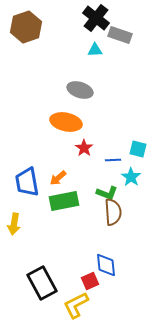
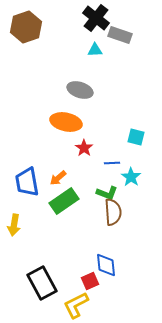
cyan square: moved 2 px left, 12 px up
blue line: moved 1 px left, 3 px down
green rectangle: rotated 24 degrees counterclockwise
yellow arrow: moved 1 px down
